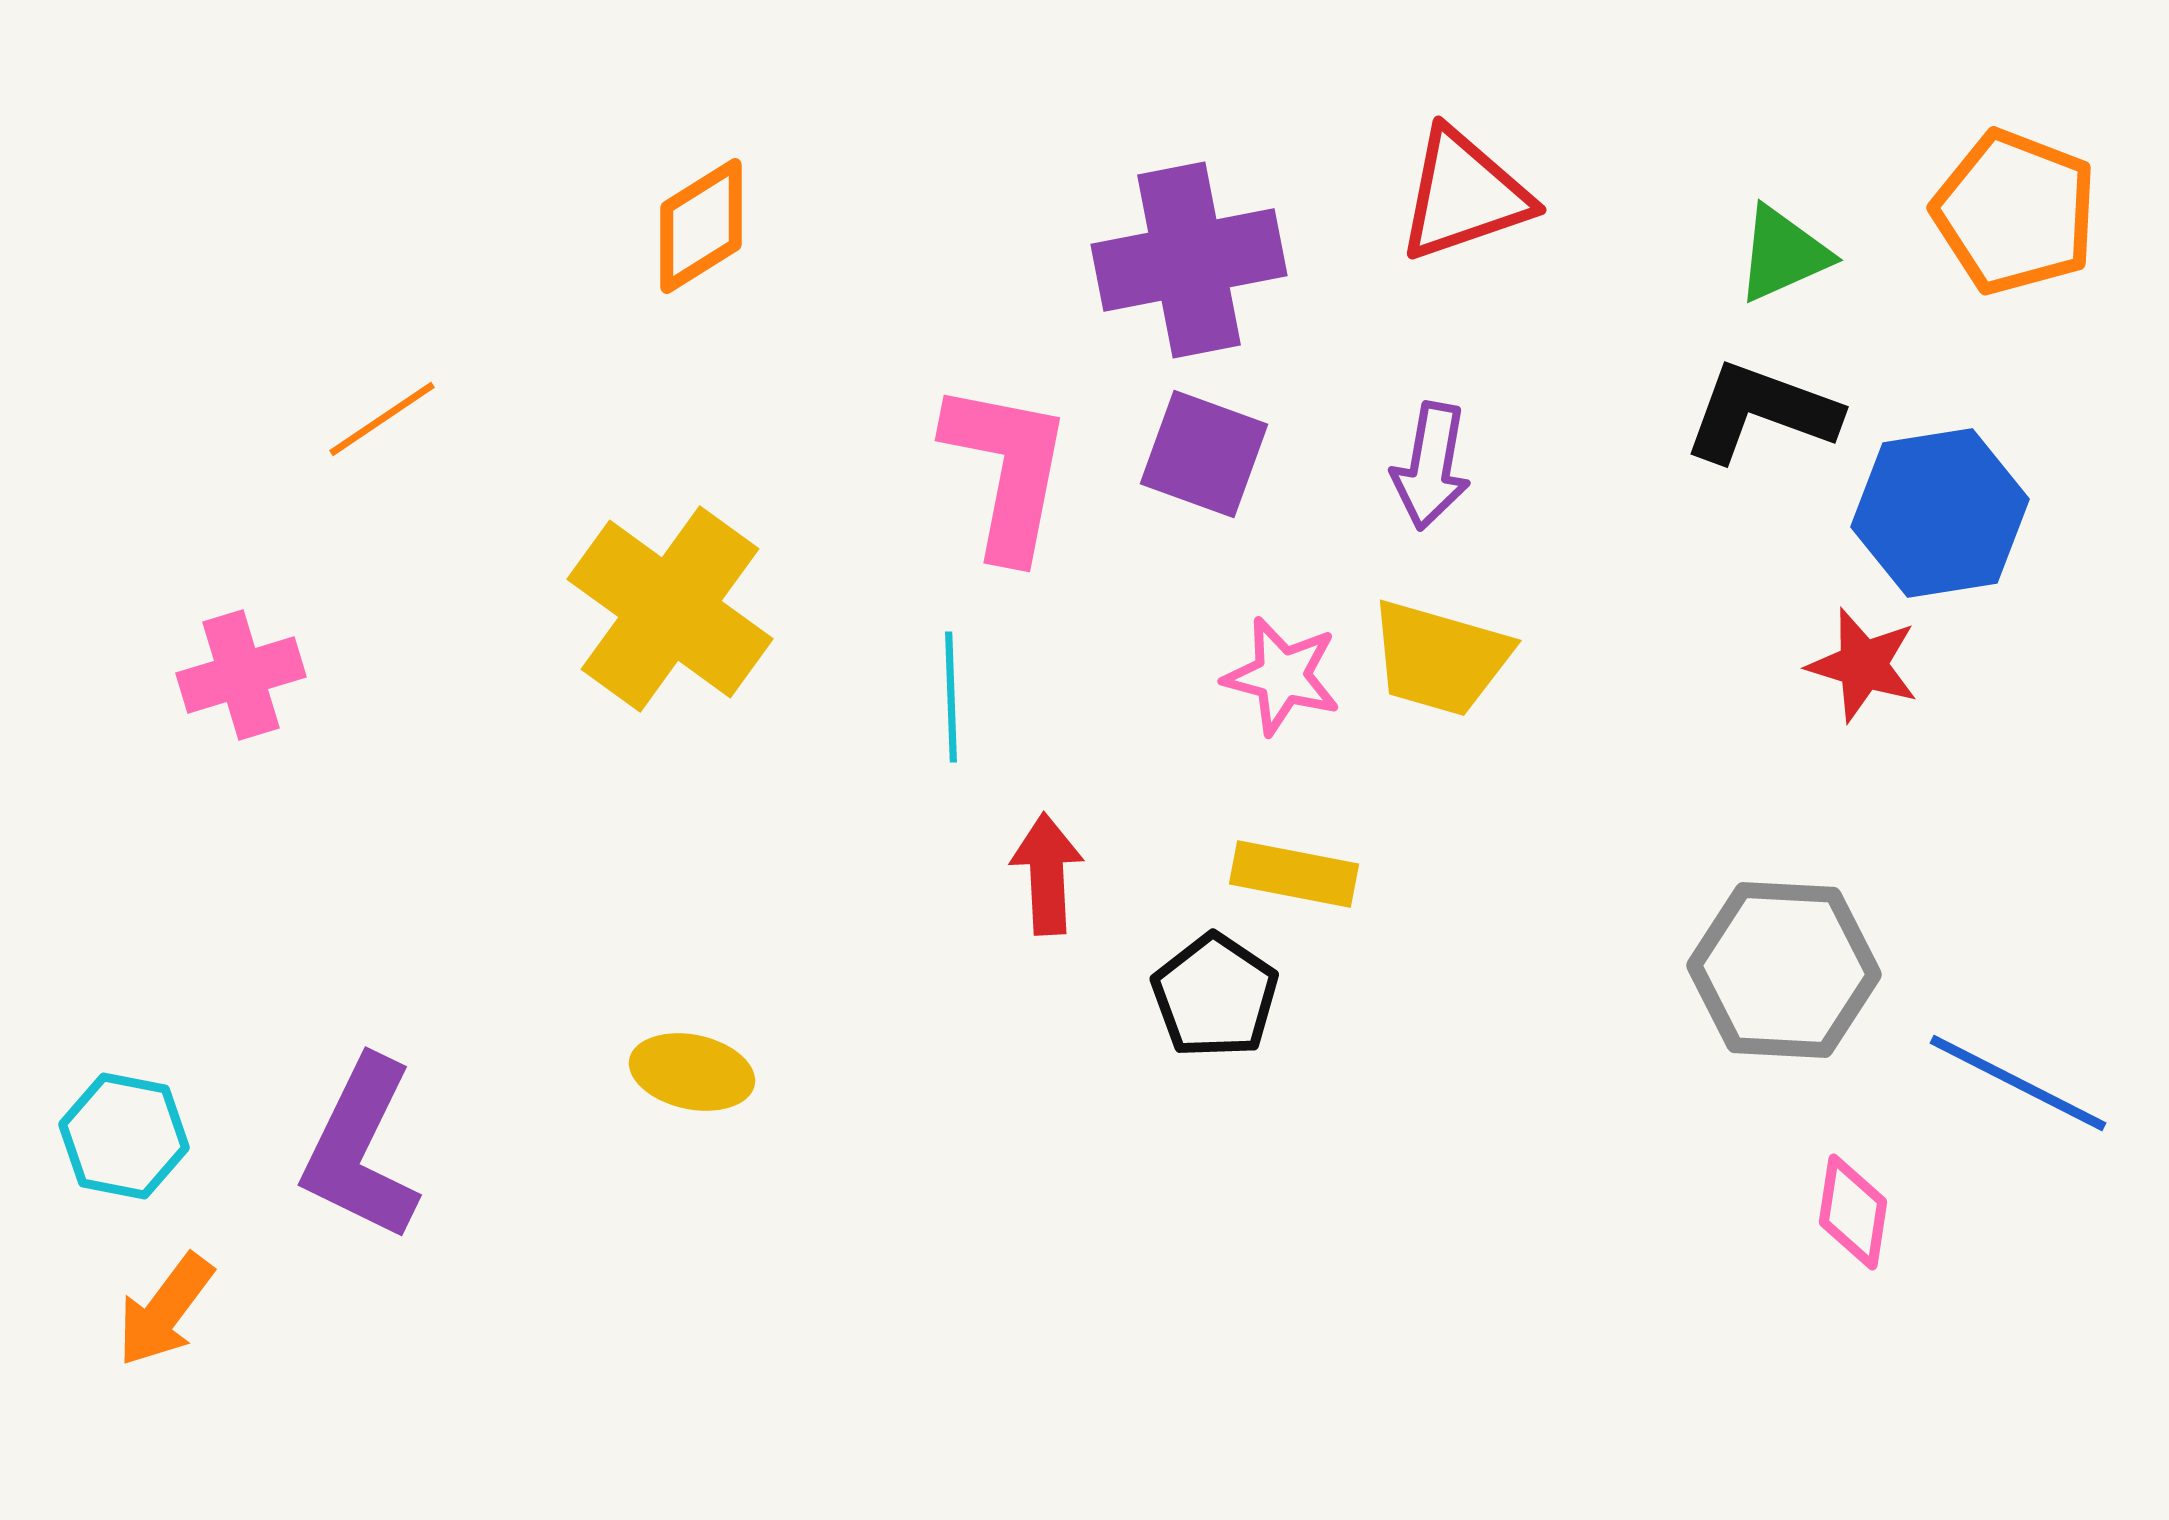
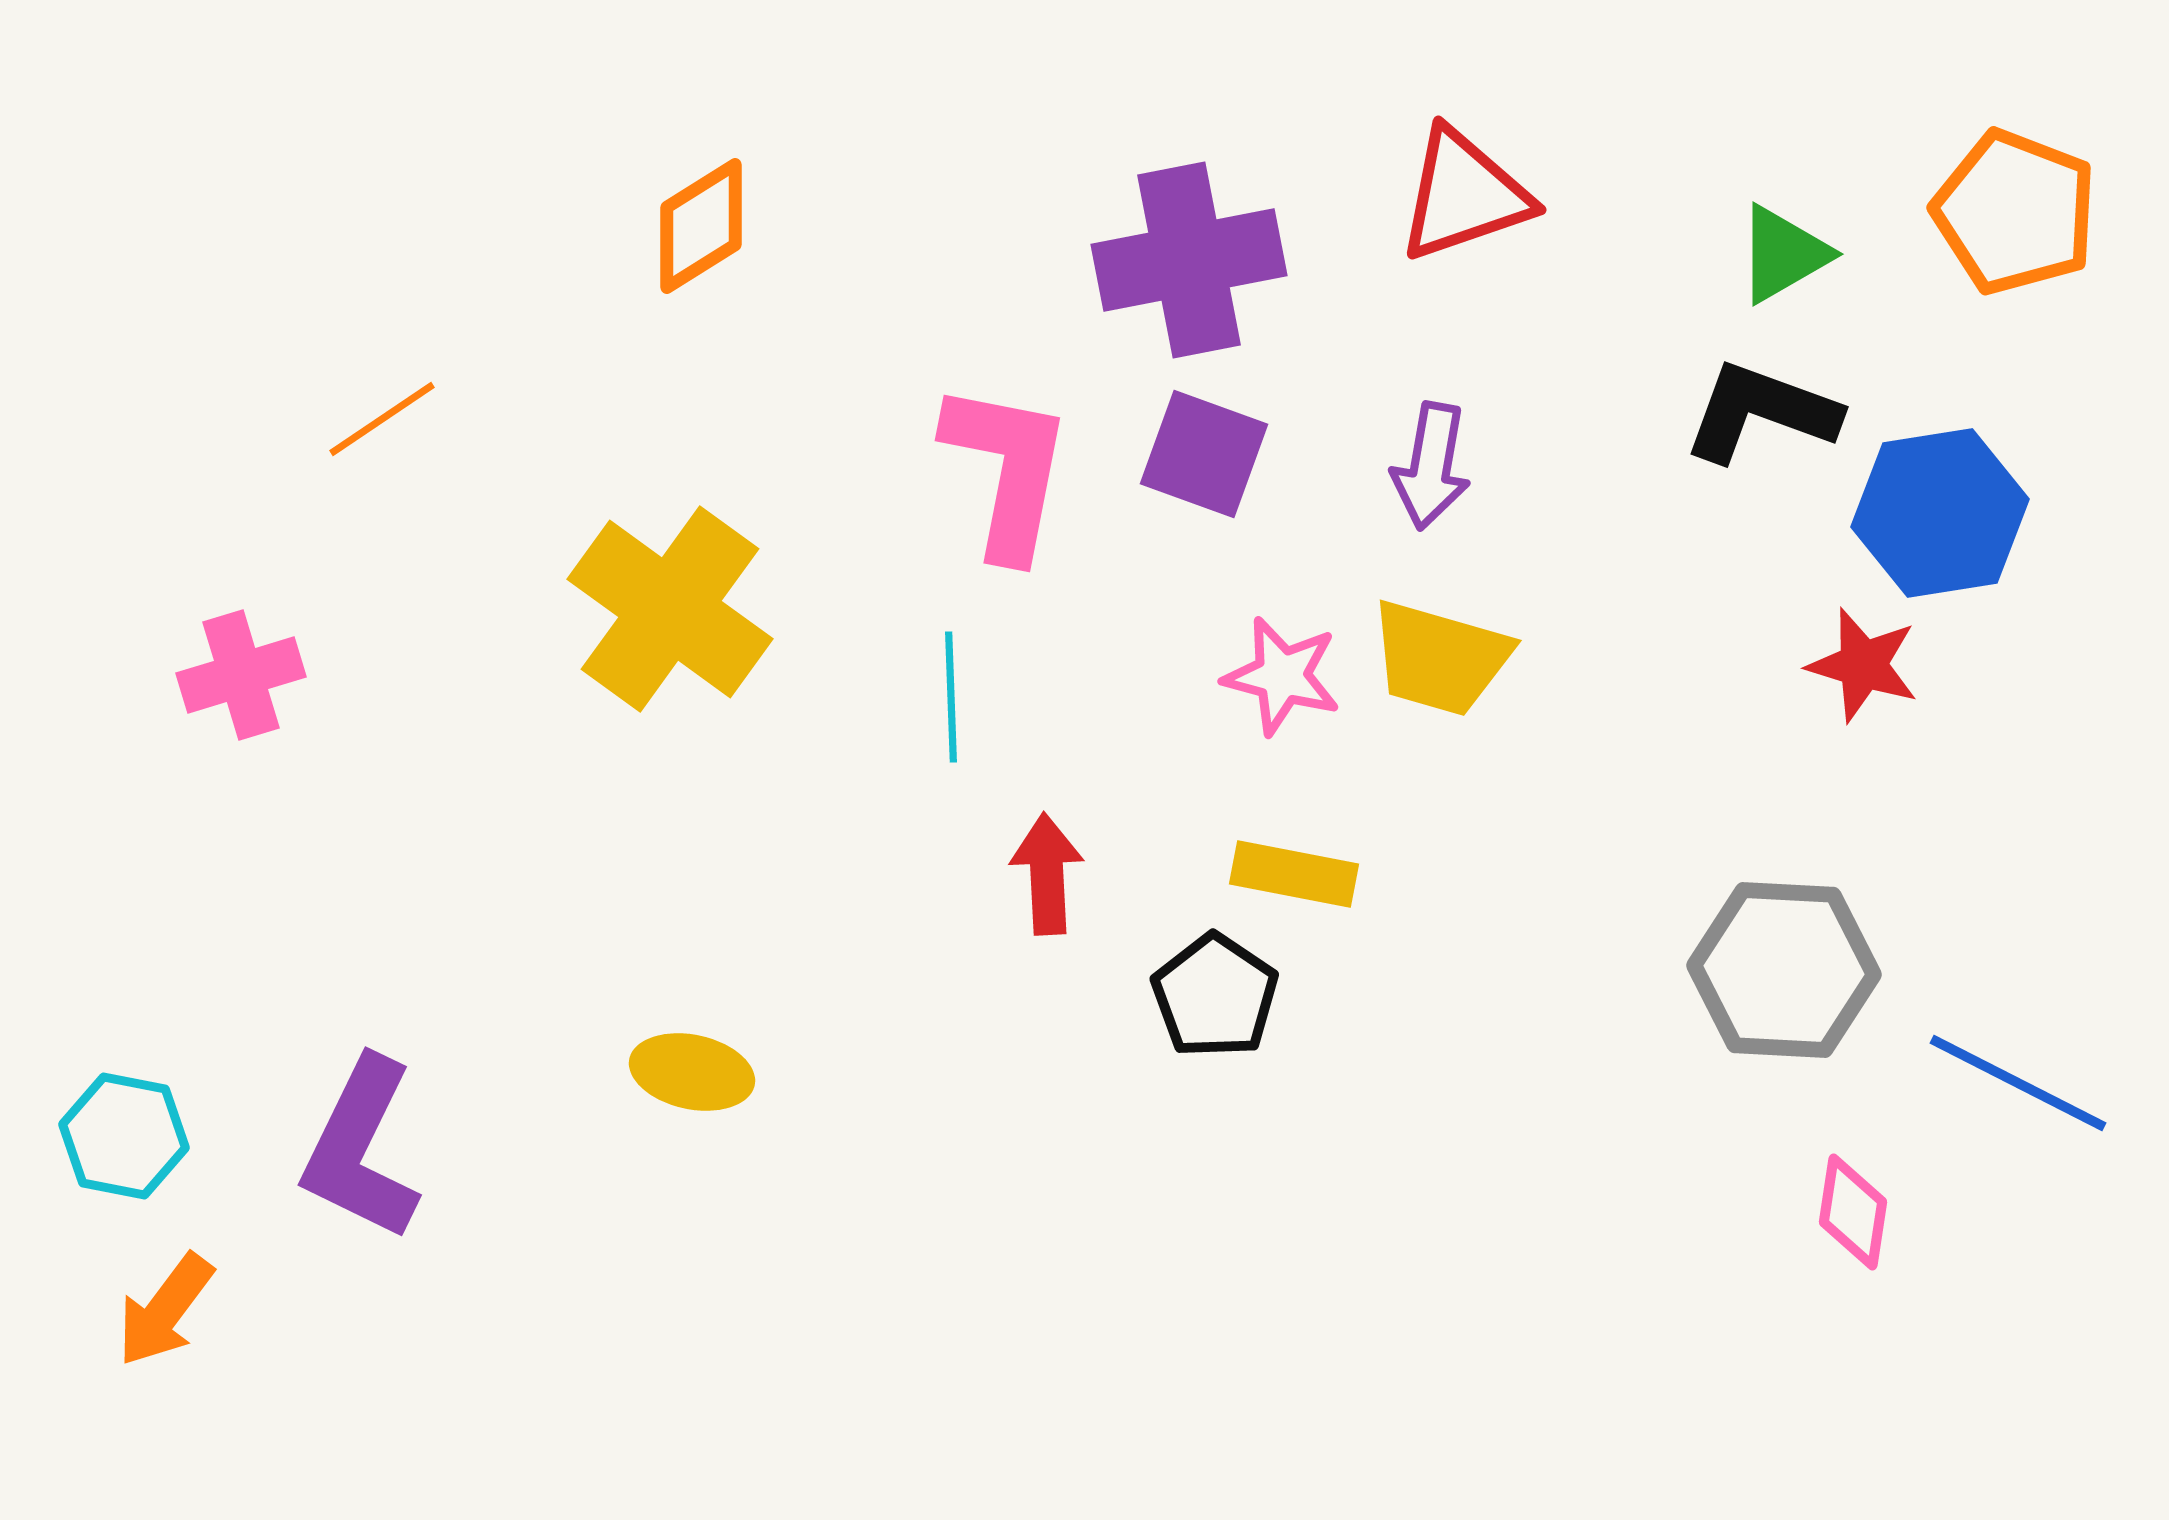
green triangle: rotated 6 degrees counterclockwise
